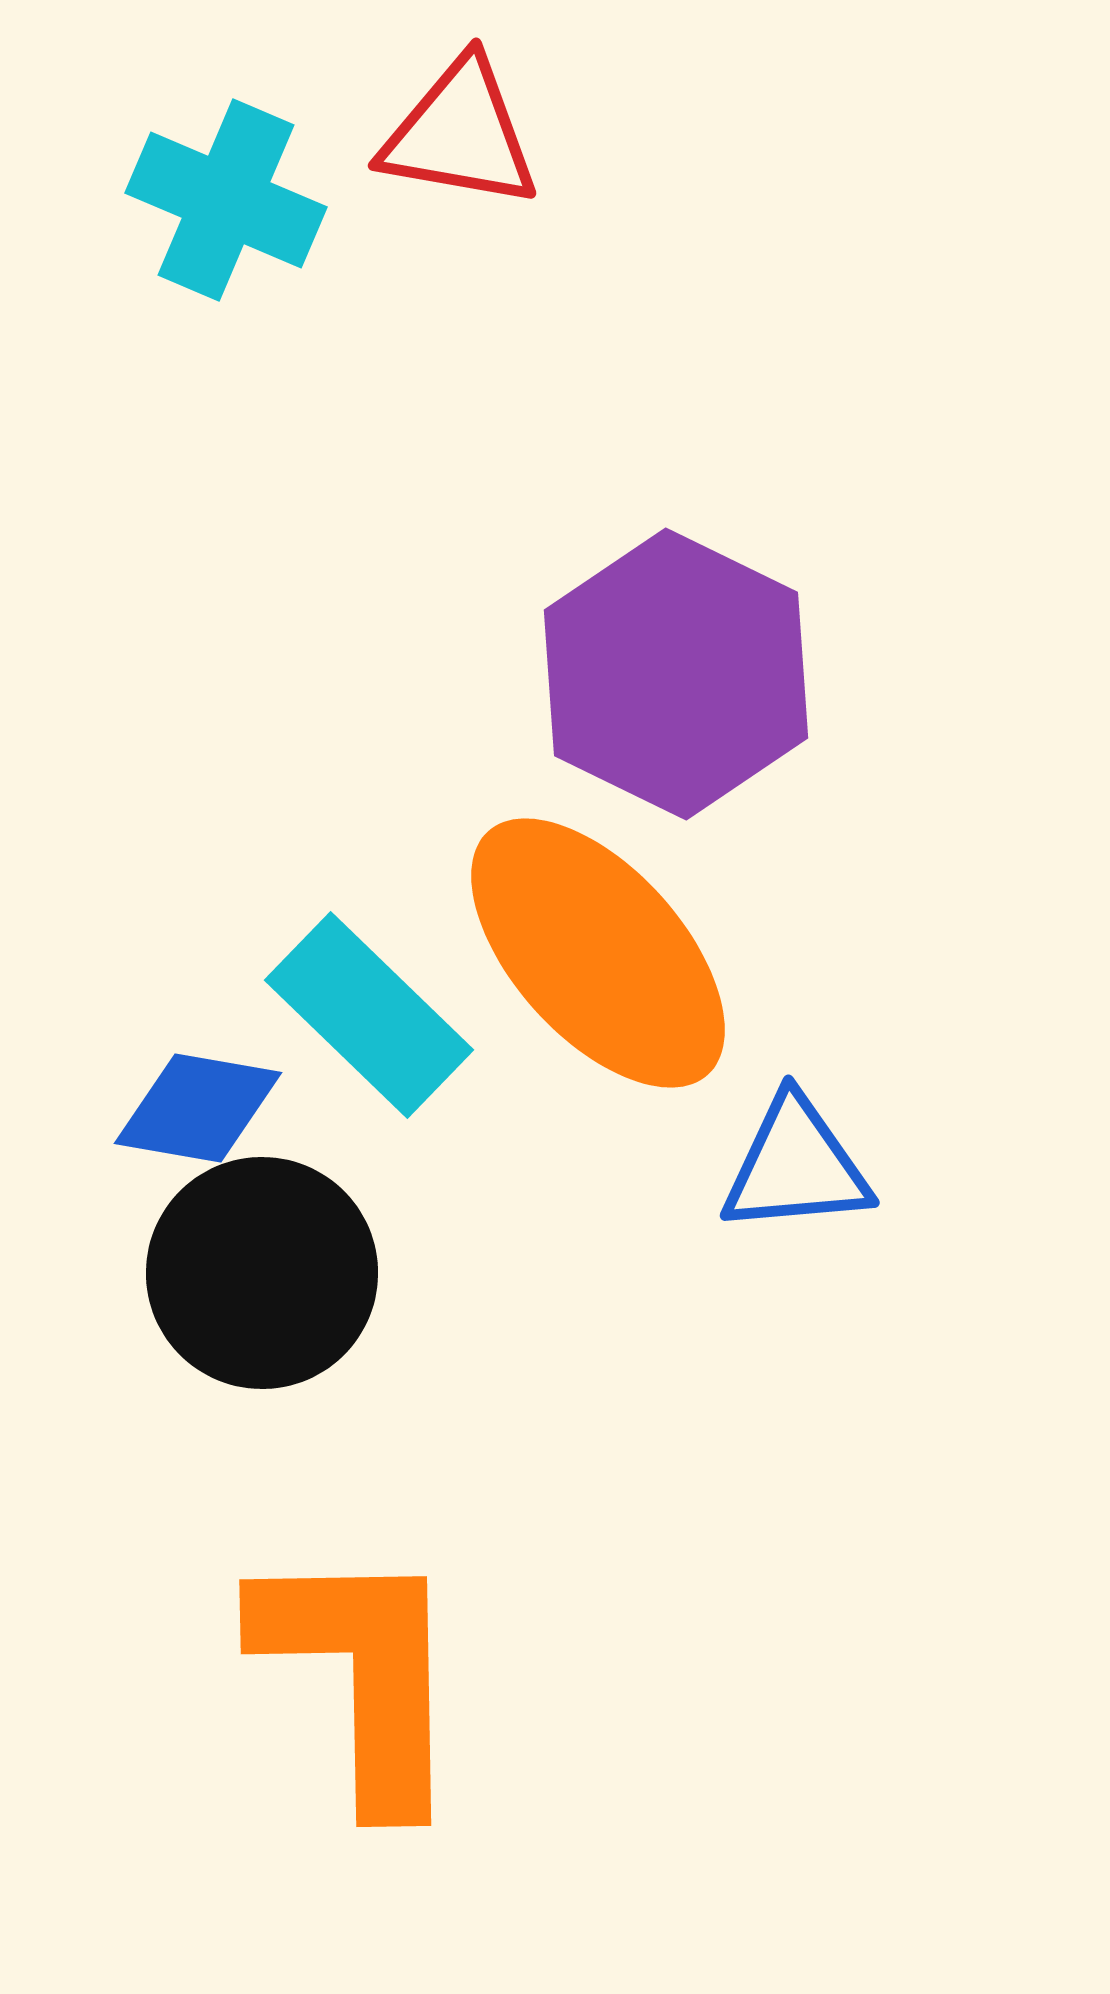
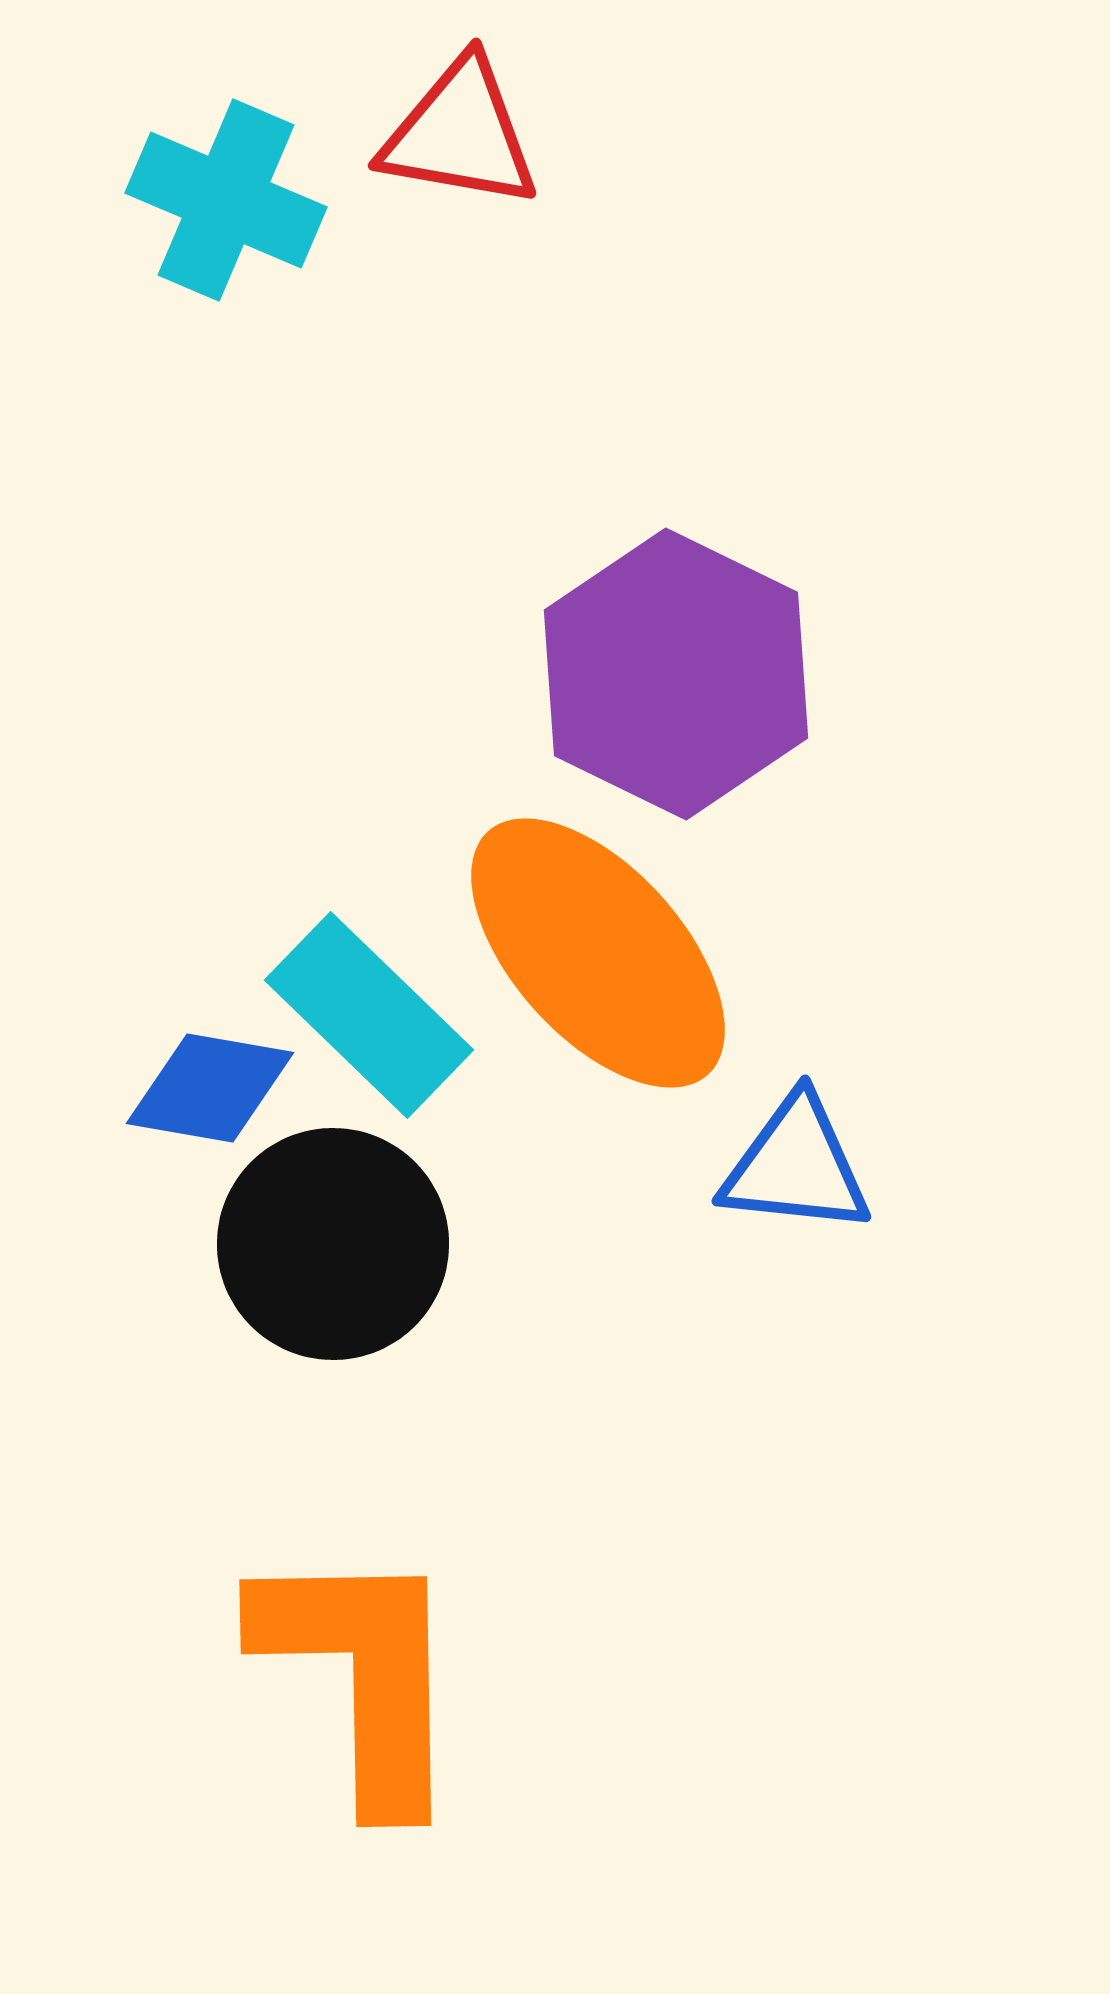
blue diamond: moved 12 px right, 20 px up
blue triangle: rotated 11 degrees clockwise
black circle: moved 71 px right, 29 px up
